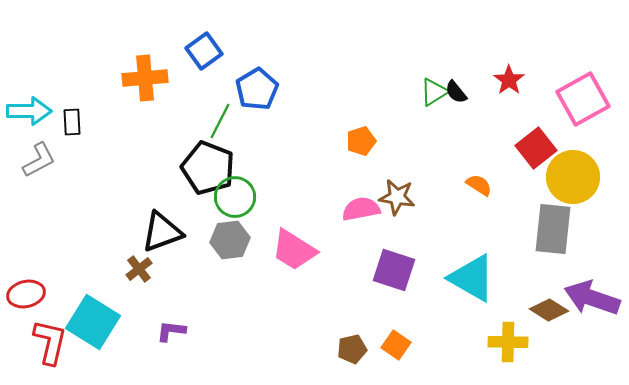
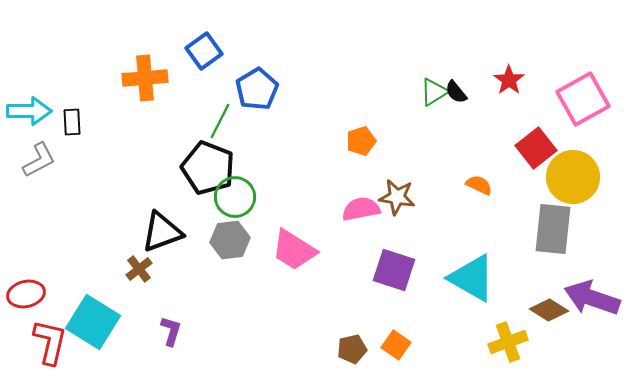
orange semicircle: rotated 8 degrees counterclockwise
purple L-shape: rotated 100 degrees clockwise
yellow cross: rotated 21 degrees counterclockwise
